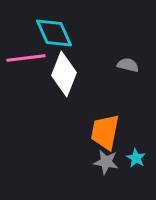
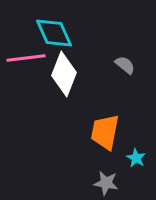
gray semicircle: moved 3 px left; rotated 25 degrees clockwise
gray star: moved 21 px down
